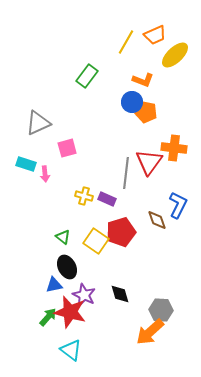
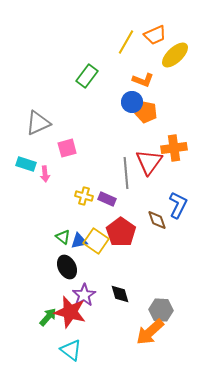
orange cross: rotated 15 degrees counterclockwise
gray line: rotated 12 degrees counterclockwise
red pentagon: rotated 20 degrees counterclockwise
blue triangle: moved 25 px right, 44 px up
purple star: rotated 15 degrees clockwise
